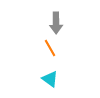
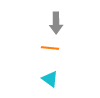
orange line: rotated 54 degrees counterclockwise
